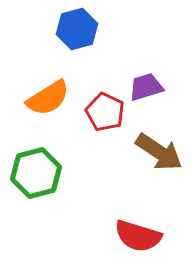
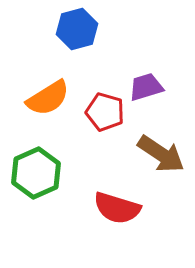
red pentagon: rotated 9 degrees counterclockwise
brown arrow: moved 2 px right, 2 px down
green hexagon: rotated 9 degrees counterclockwise
red semicircle: moved 21 px left, 28 px up
